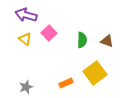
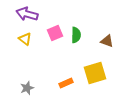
purple arrow: moved 1 px right, 1 px up
pink square: moved 6 px right; rotated 21 degrees clockwise
green semicircle: moved 6 px left, 5 px up
yellow square: rotated 20 degrees clockwise
gray star: moved 1 px right, 1 px down
